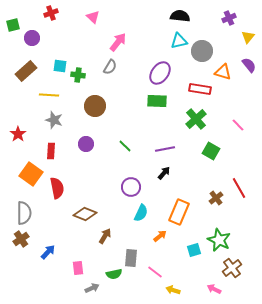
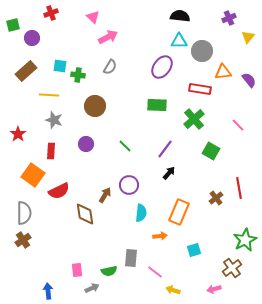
cyan triangle at (179, 41): rotated 12 degrees clockwise
pink arrow at (118, 42): moved 10 px left, 5 px up; rotated 24 degrees clockwise
purple semicircle at (249, 65): moved 15 px down
orange triangle at (223, 72): rotated 24 degrees counterclockwise
purple ellipse at (160, 73): moved 2 px right, 6 px up
green rectangle at (157, 101): moved 4 px down
green cross at (196, 119): moved 2 px left
purple line at (165, 149): rotated 42 degrees counterclockwise
black arrow at (164, 173): moved 5 px right
orange square at (31, 174): moved 2 px right, 1 px down
purple circle at (131, 187): moved 2 px left, 2 px up
red semicircle at (57, 188): moved 2 px right, 3 px down; rotated 75 degrees clockwise
red line at (239, 188): rotated 20 degrees clockwise
cyan semicircle at (141, 213): rotated 18 degrees counterclockwise
brown diamond at (85, 214): rotated 60 degrees clockwise
brown arrow at (105, 236): moved 41 px up
orange arrow at (160, 236): rotated 32 degrees clockwise
brown cross at (21, 239): moved 2 px right, 1 px down
green star at (219, 240): moved 26 px right; rotated 20 degrees clockwise
blue arrow at (48, 252): moved 39 px down; rotated 49 degrees counterclockwise
pink rectangle at (78, 268): moved 1 px left, 2 px down
green semicircle at (114, 274): moved 5 px left, 3 px up
pink arrow at (214, 289): rotated 40 degrees counterclockwise
